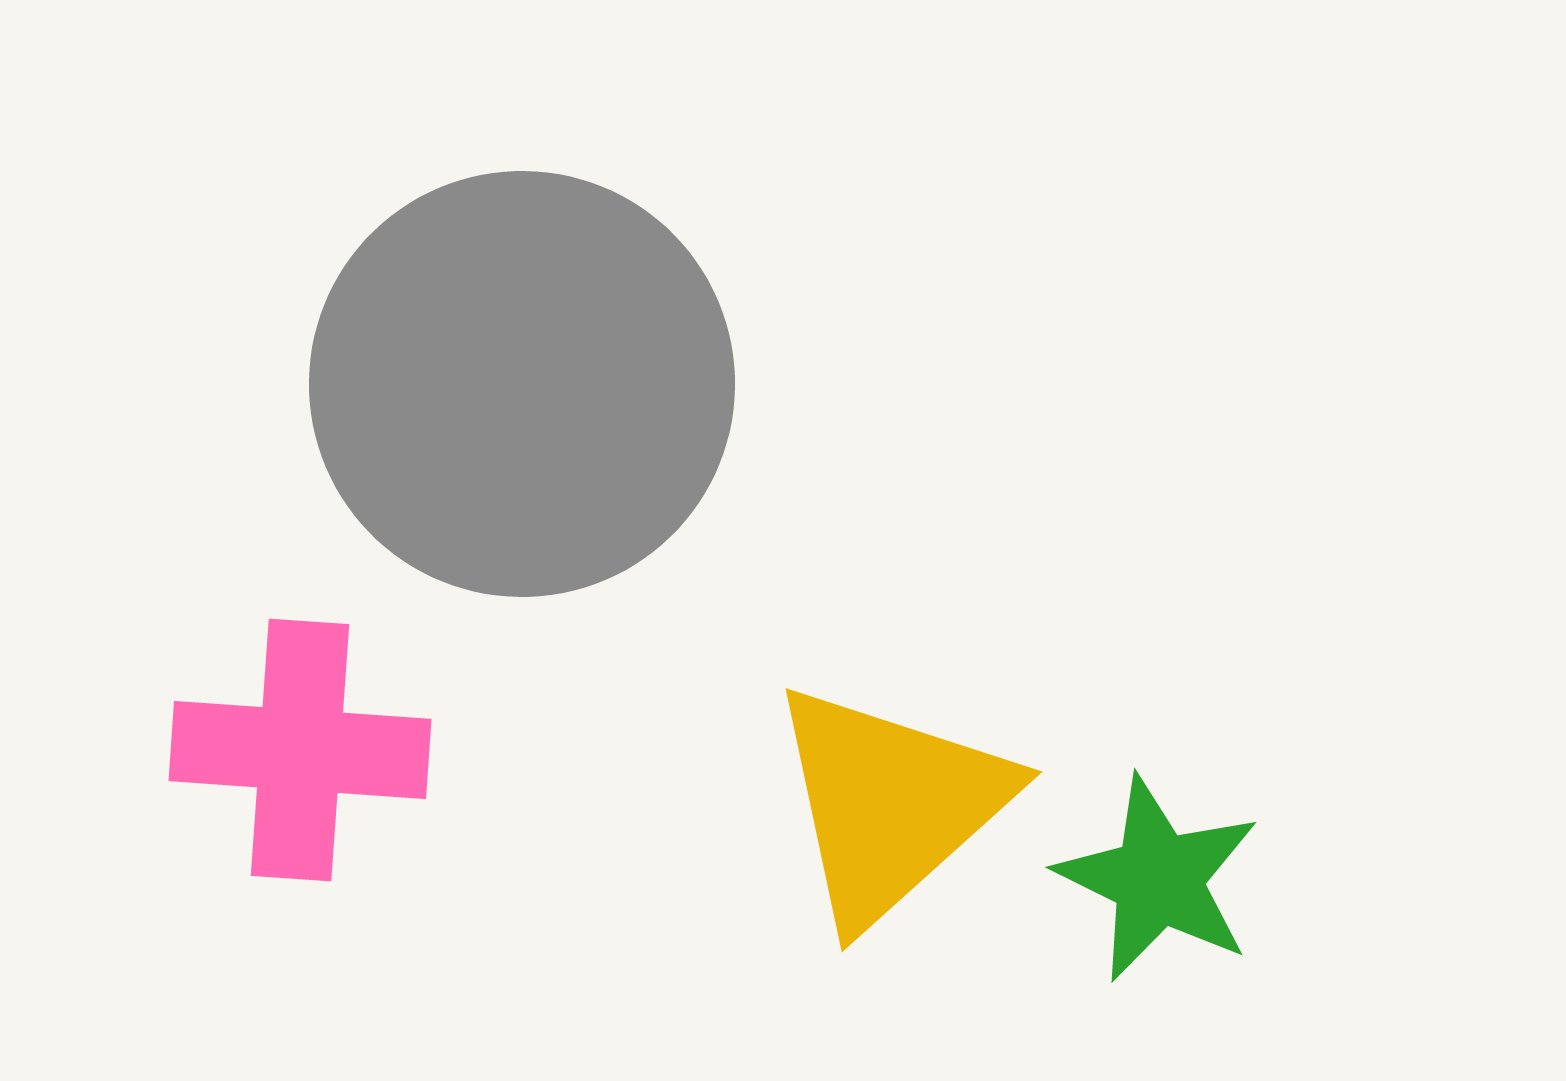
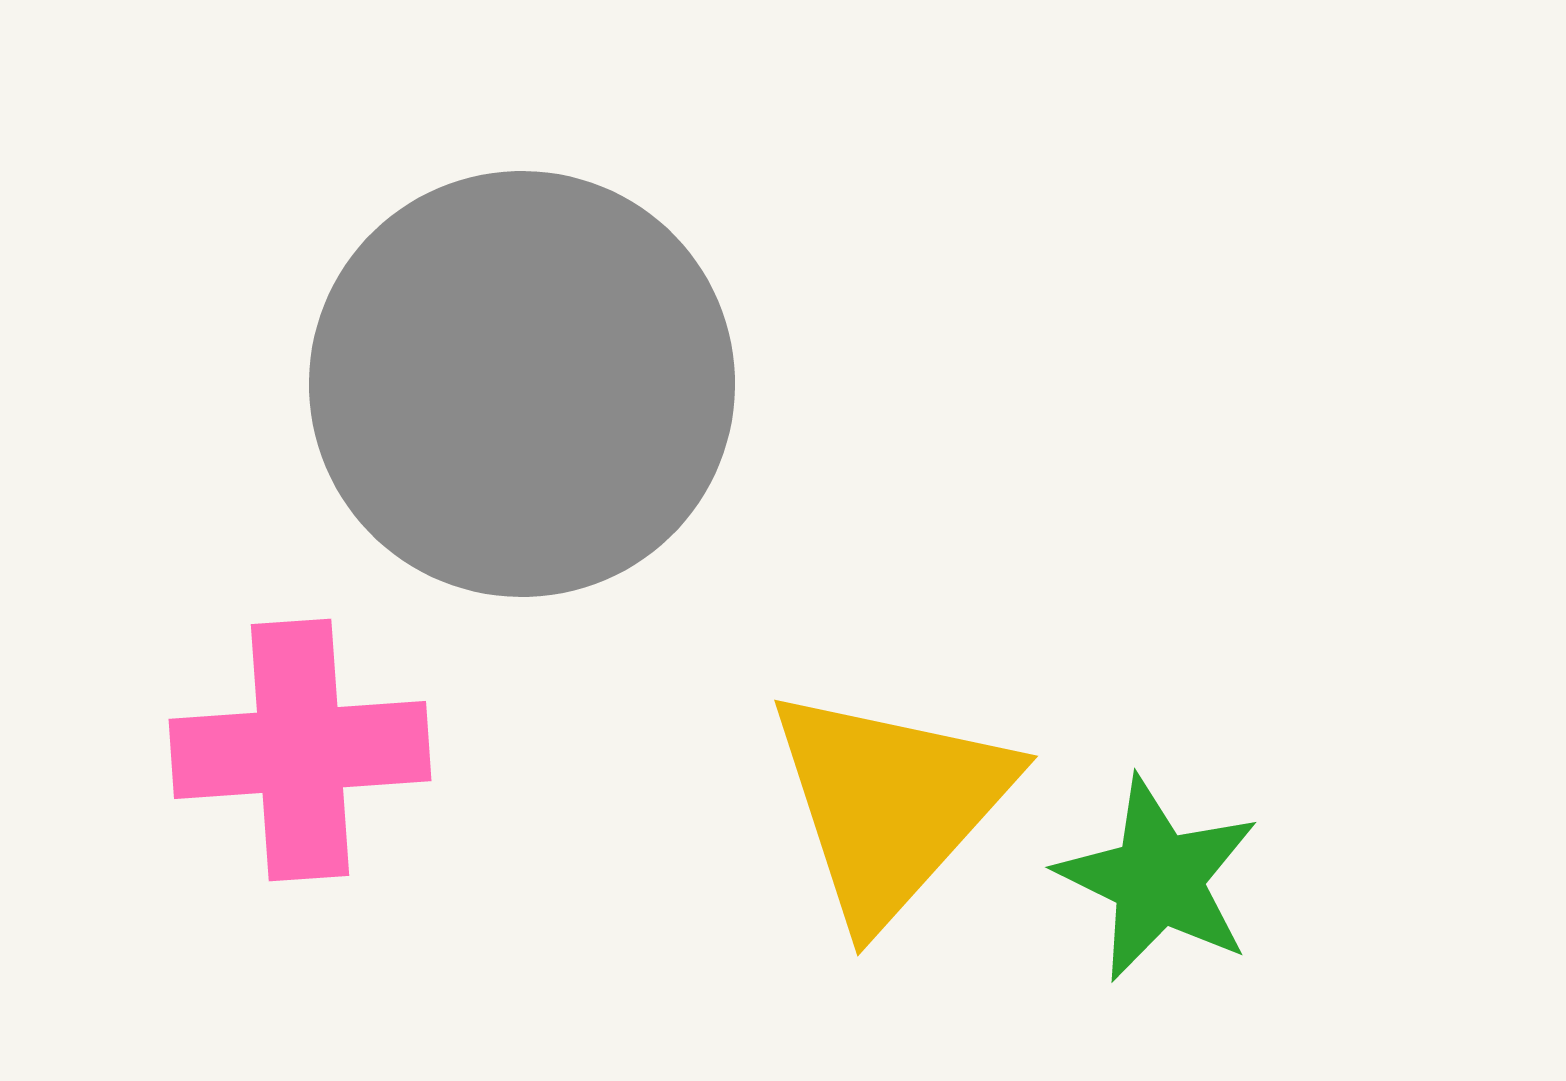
pink cross: rotated 8 degrees counterclockwise
yellow triangle: rotated 6 degrees counterclockwise
